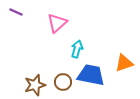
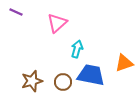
brown star: moved 3 px left, 4 px up
